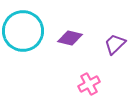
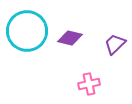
cyan circle: moved 4 px right
pink cross: rotated 15 degrees clockwise
